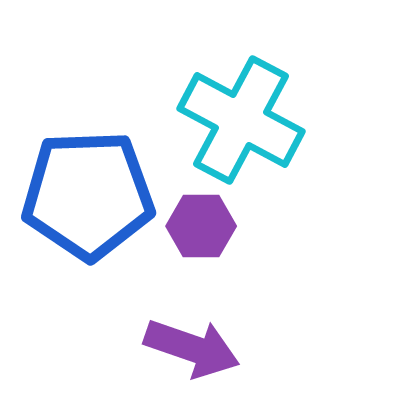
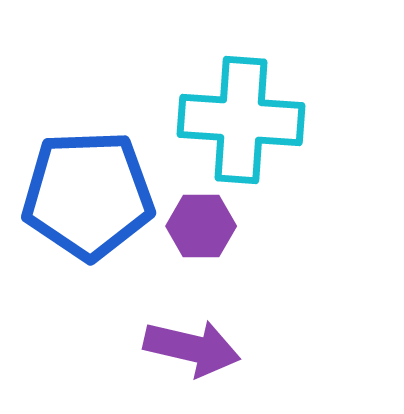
cyan cross: rotated 24 degrees counterclockwise
purple arrow: rotated 6 degrees counterclockwise
